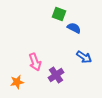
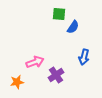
green square: rotated 16 degrees counterclockwise
blue semicircle: moved 1 px left, 1 px up; rotated 96 degrees clockwise
blue arrow: rotated 70 degrees clockwise
pink arrow: rotated 90 degrees counterclockwise
